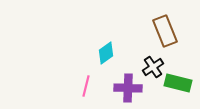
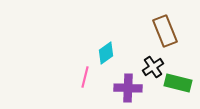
pink line: moved 1 px left, 9 px up
